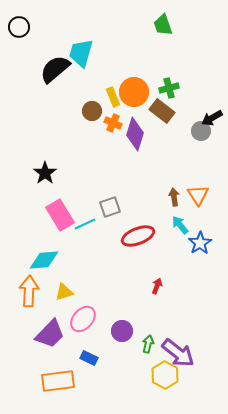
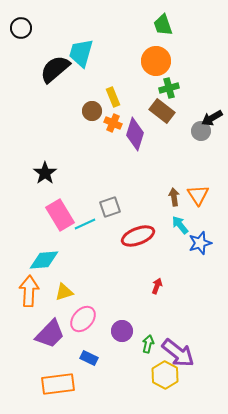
black circle: moved 2 px right, 1 px down
orange circle: moved 22 px right, 31 px up
blue star: rotated 15 degrees clockwise
orange rectangle: moved 3 px down
